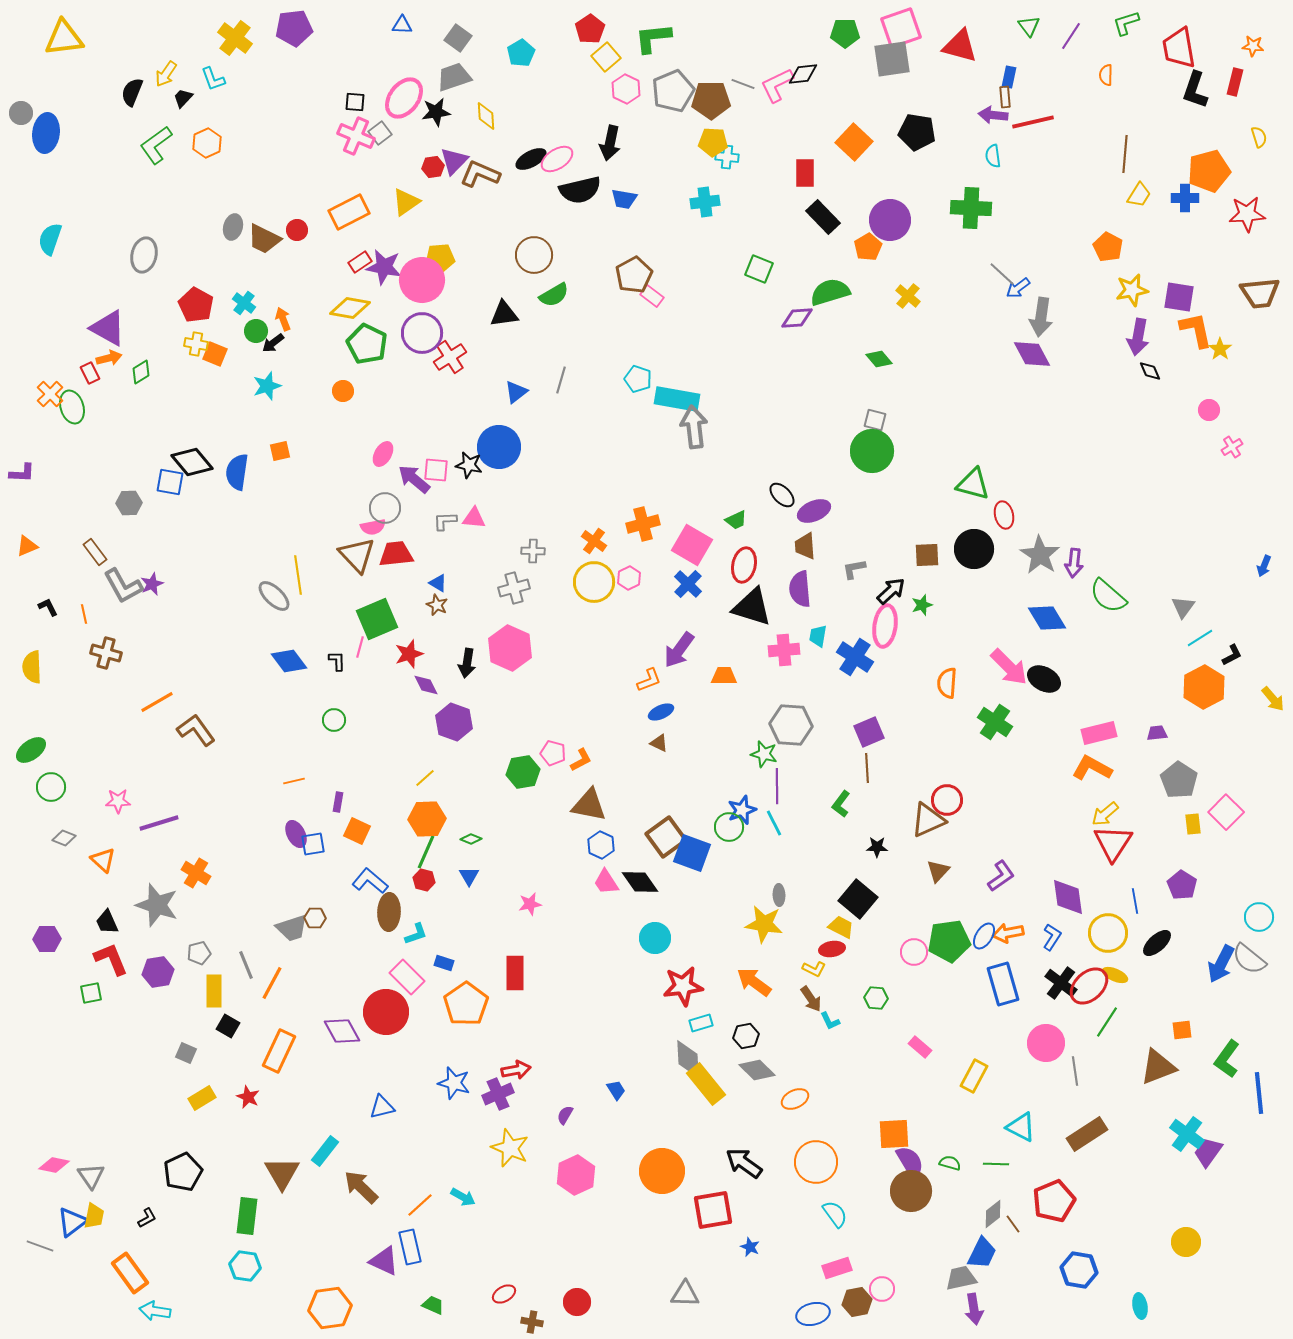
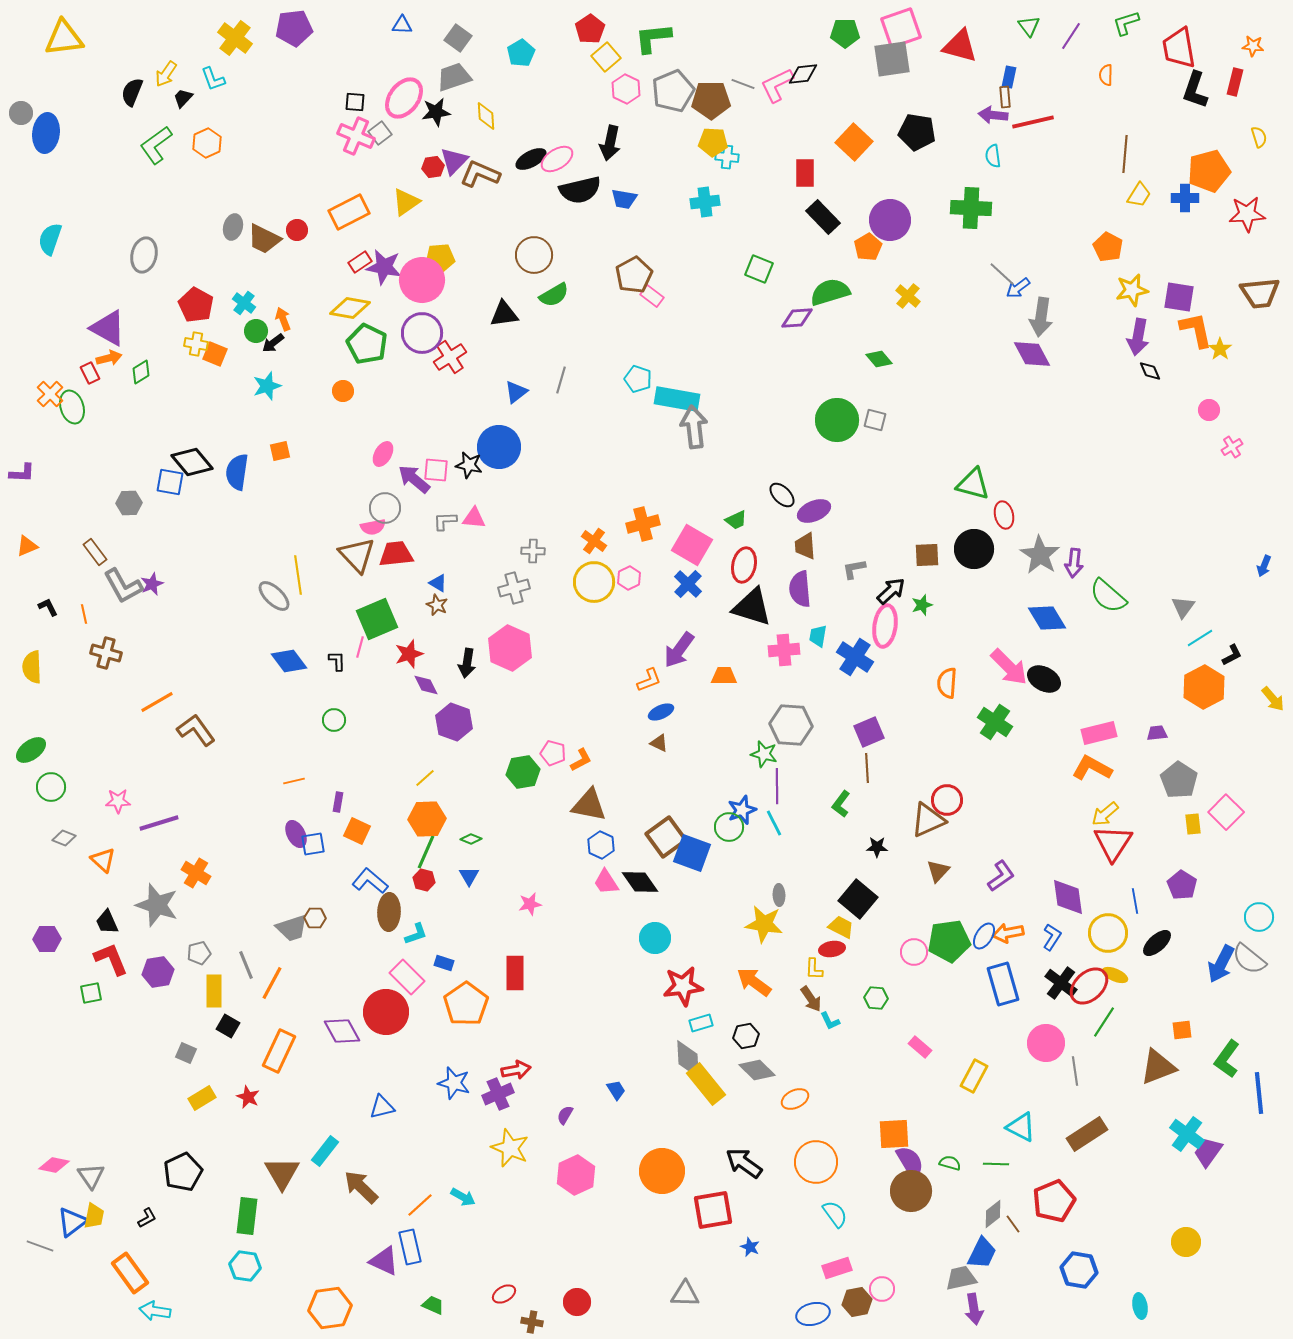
green circle at (872, 451): moved 35 px left, 31 px up
yellow L-shape at (814, 969): rotated 65 degrees clockwise
green line at (1107, 1022): moved 3 px left
